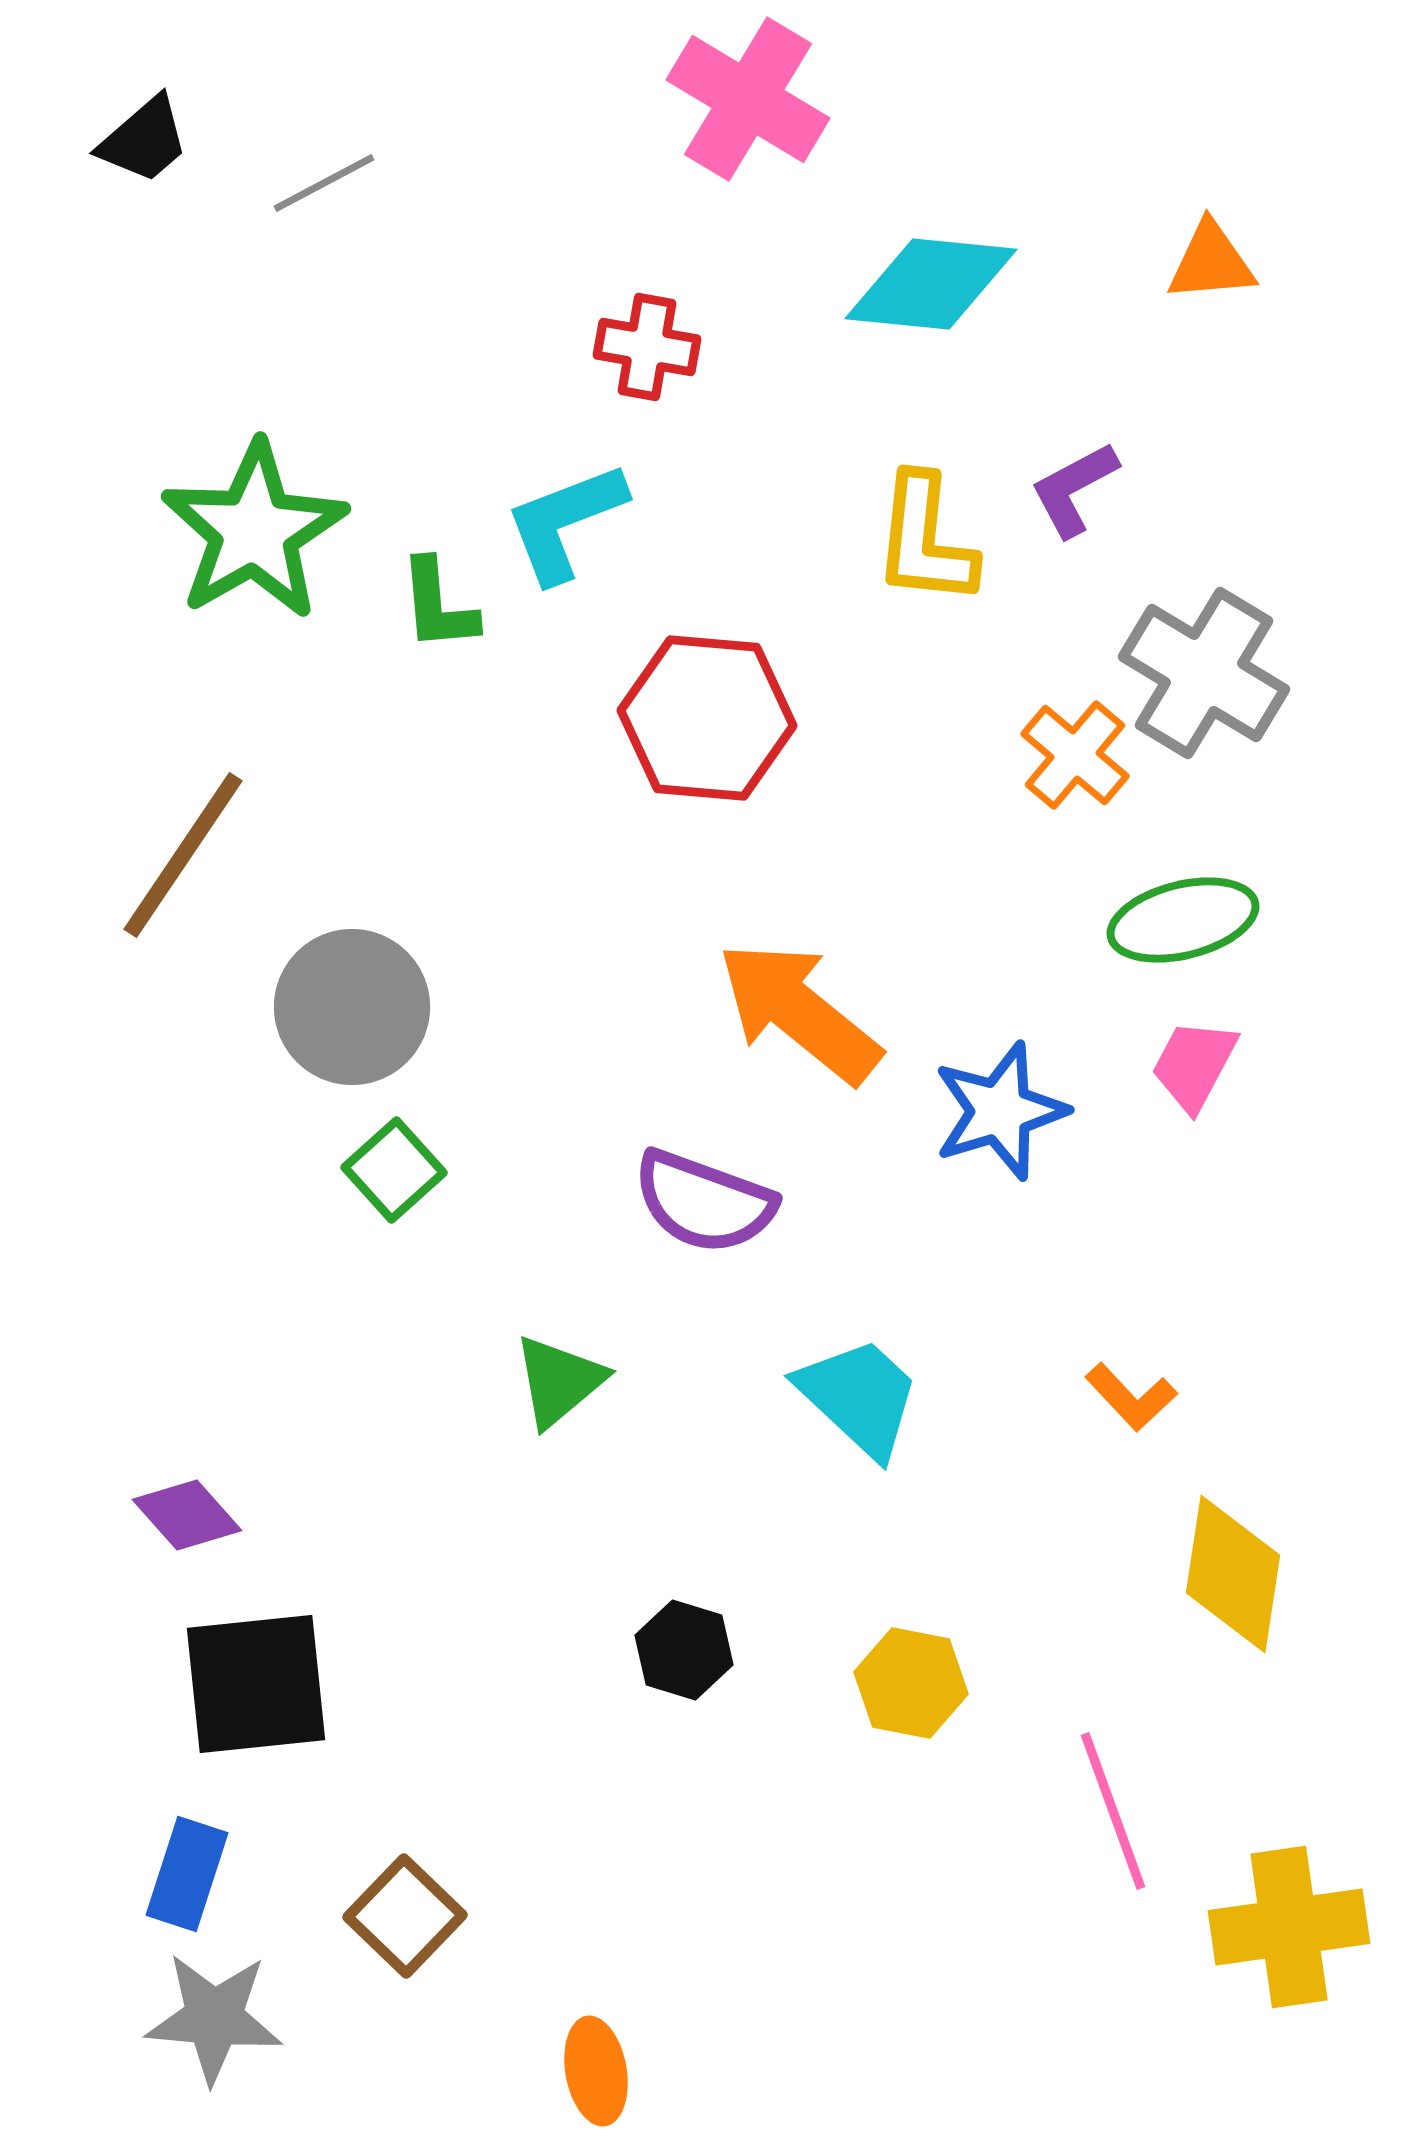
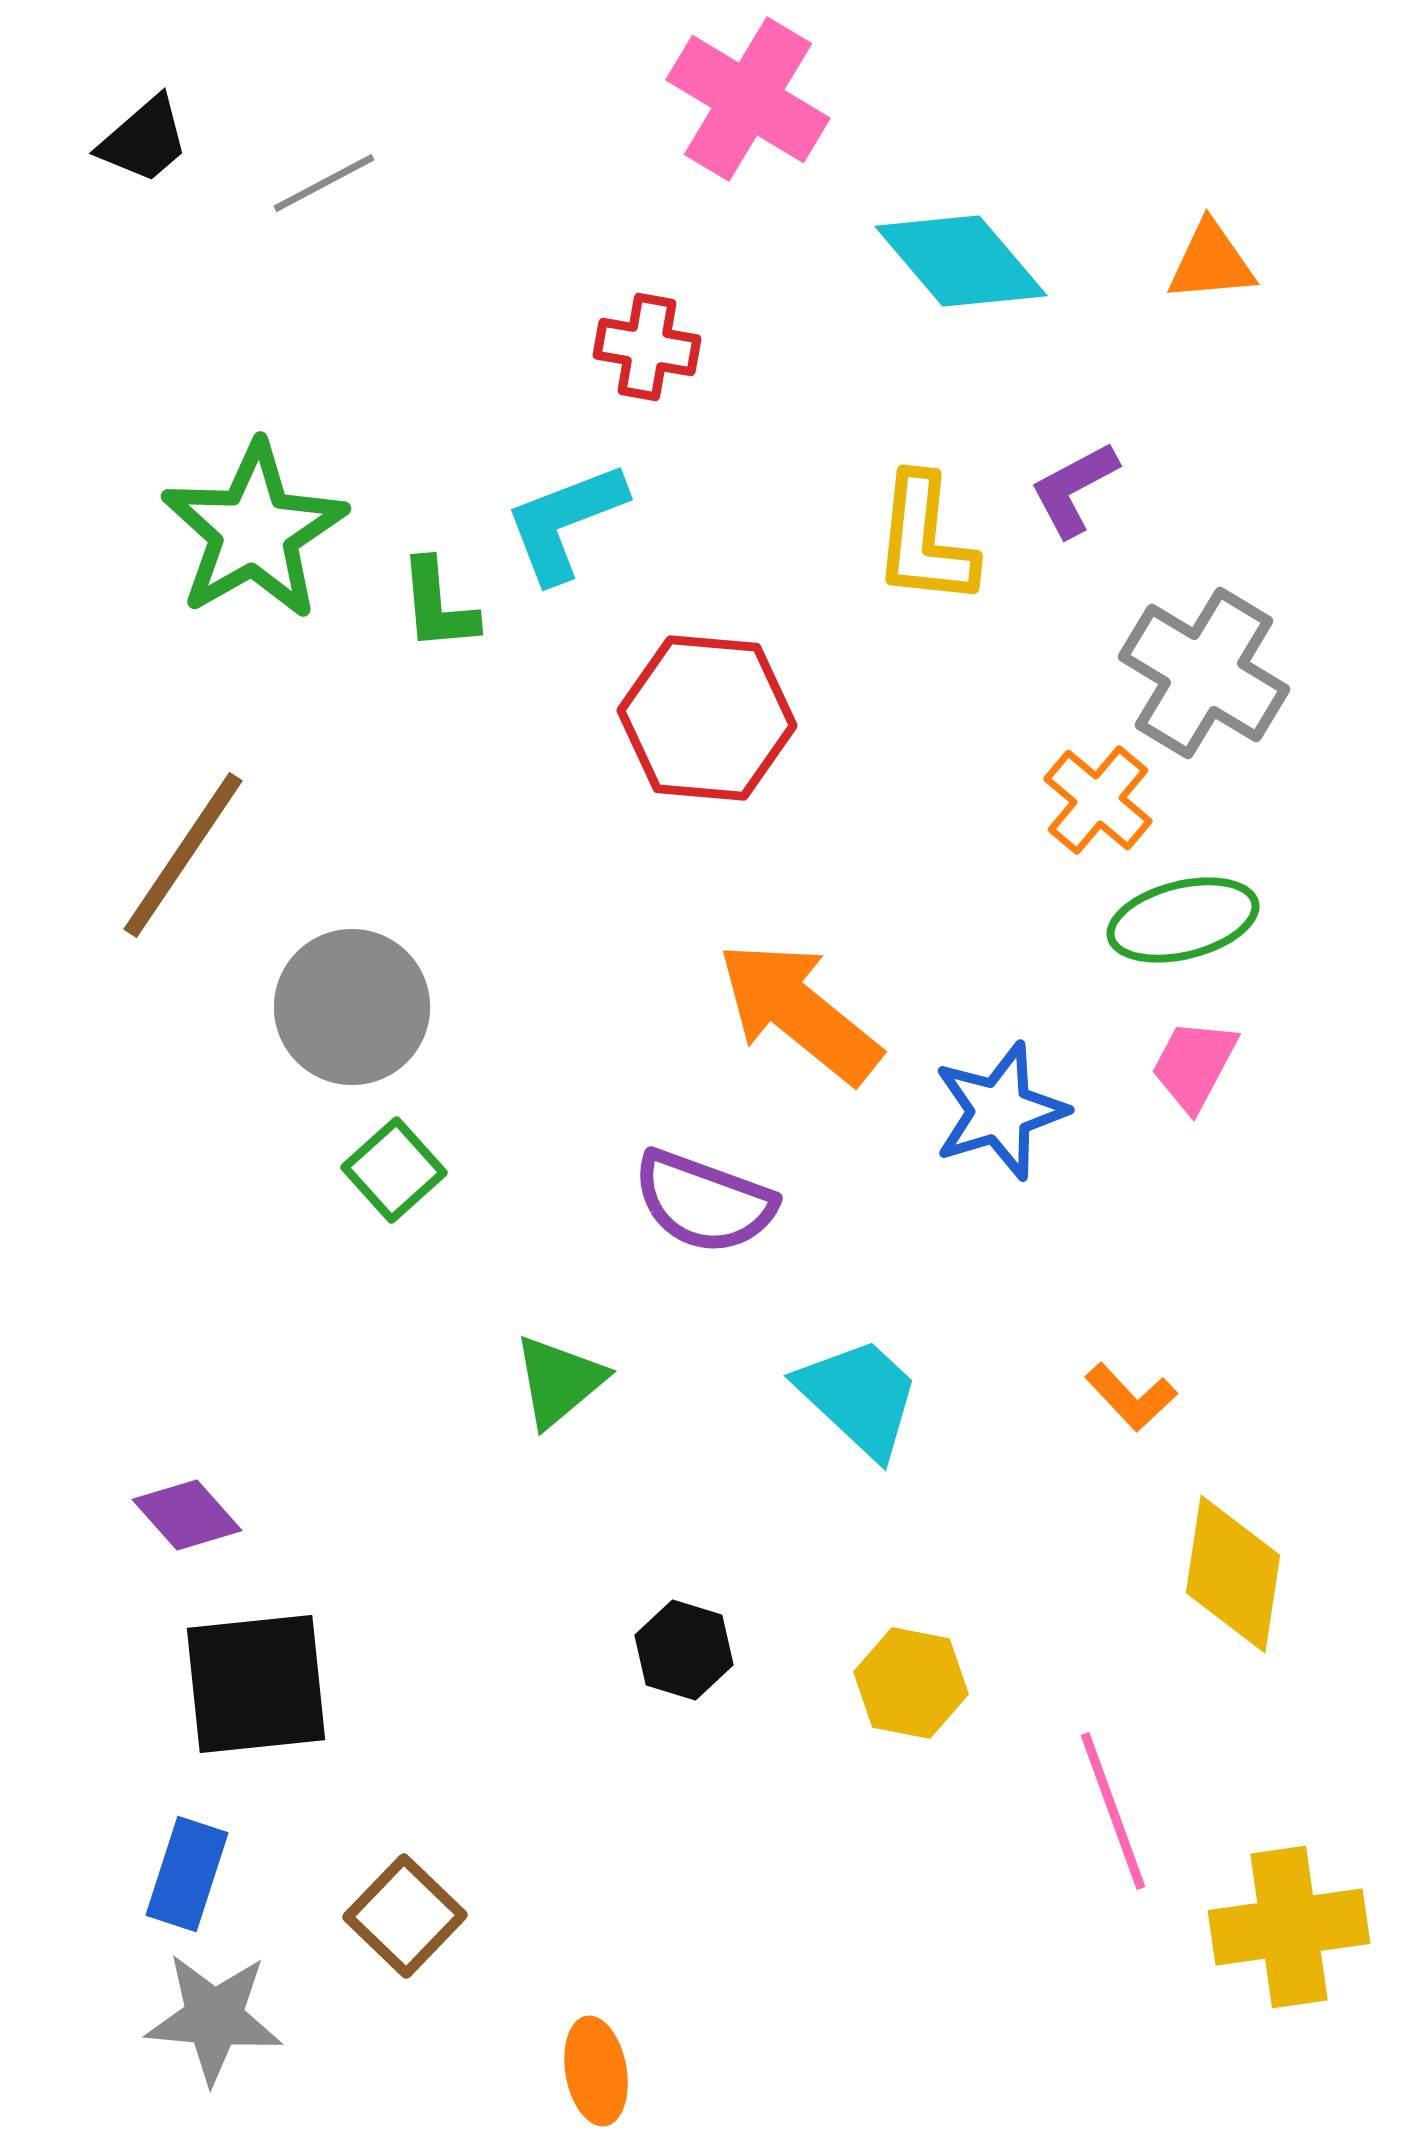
cyan diamond: moved 30 px right, 23 px up; rotated 44 degrees clockwise
orange cross: moved 23 px right, 45 px down
